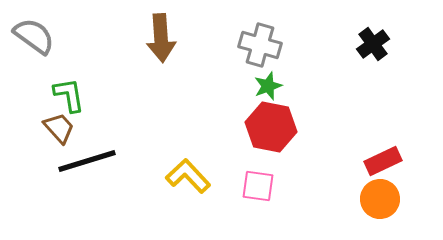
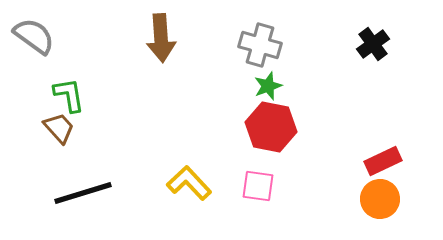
black line: moved 4 px left, 32 px down
yellow L-shape: moved 1 px right, 7 px down
